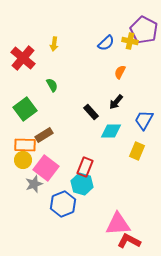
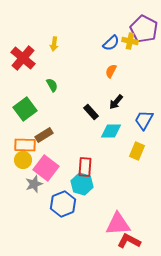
purple pentagon: moved 1 px up
blue semicircle: moved 5 px right
orange semicircle: moved 9 px left, 1 px up
red rectangle: rotated 18 degrees counterclockwise
